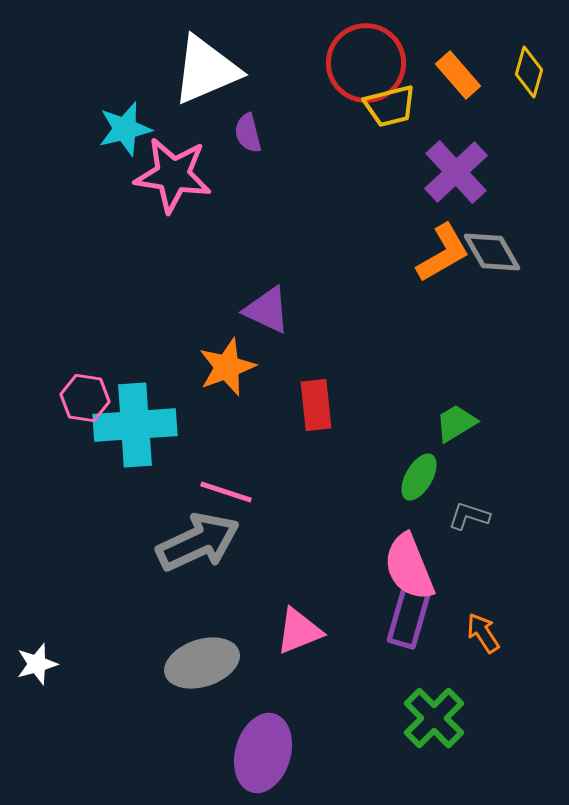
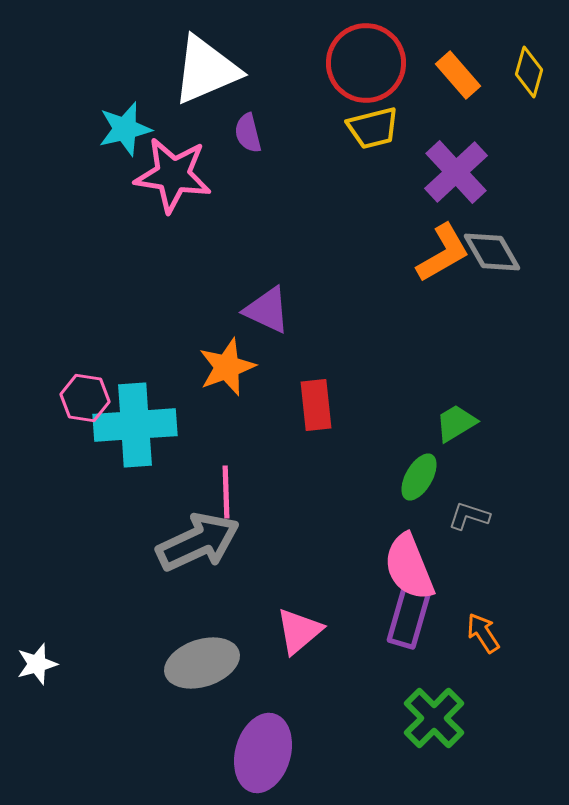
yellow trapezoid: moved 17 px left, 22 px down
pink line: rotated 70 degrees clockwise
pink triangle: rotated 18 degrees counterclockwise
